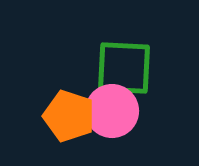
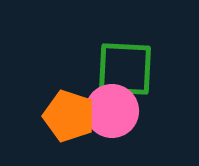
green square: moved 1 px right, 1 px down
